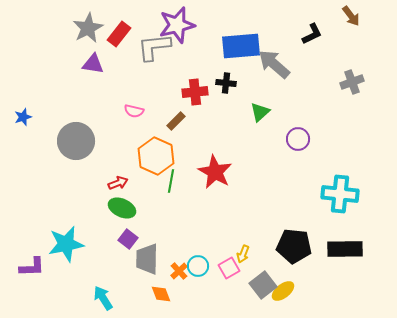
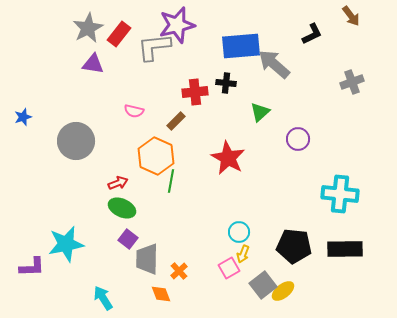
red star: moved 13 px right, 14 px up
cyan circle: moved 41 px right, 34 px up
